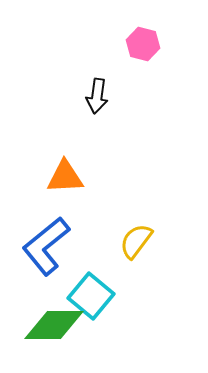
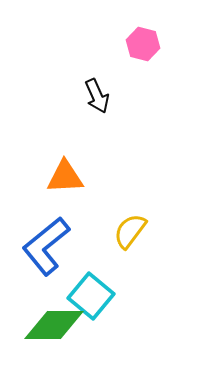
black arrow: rotated 32 degrees counterclockwise
yellow semicircle: moved 6 px left, 10 px up
